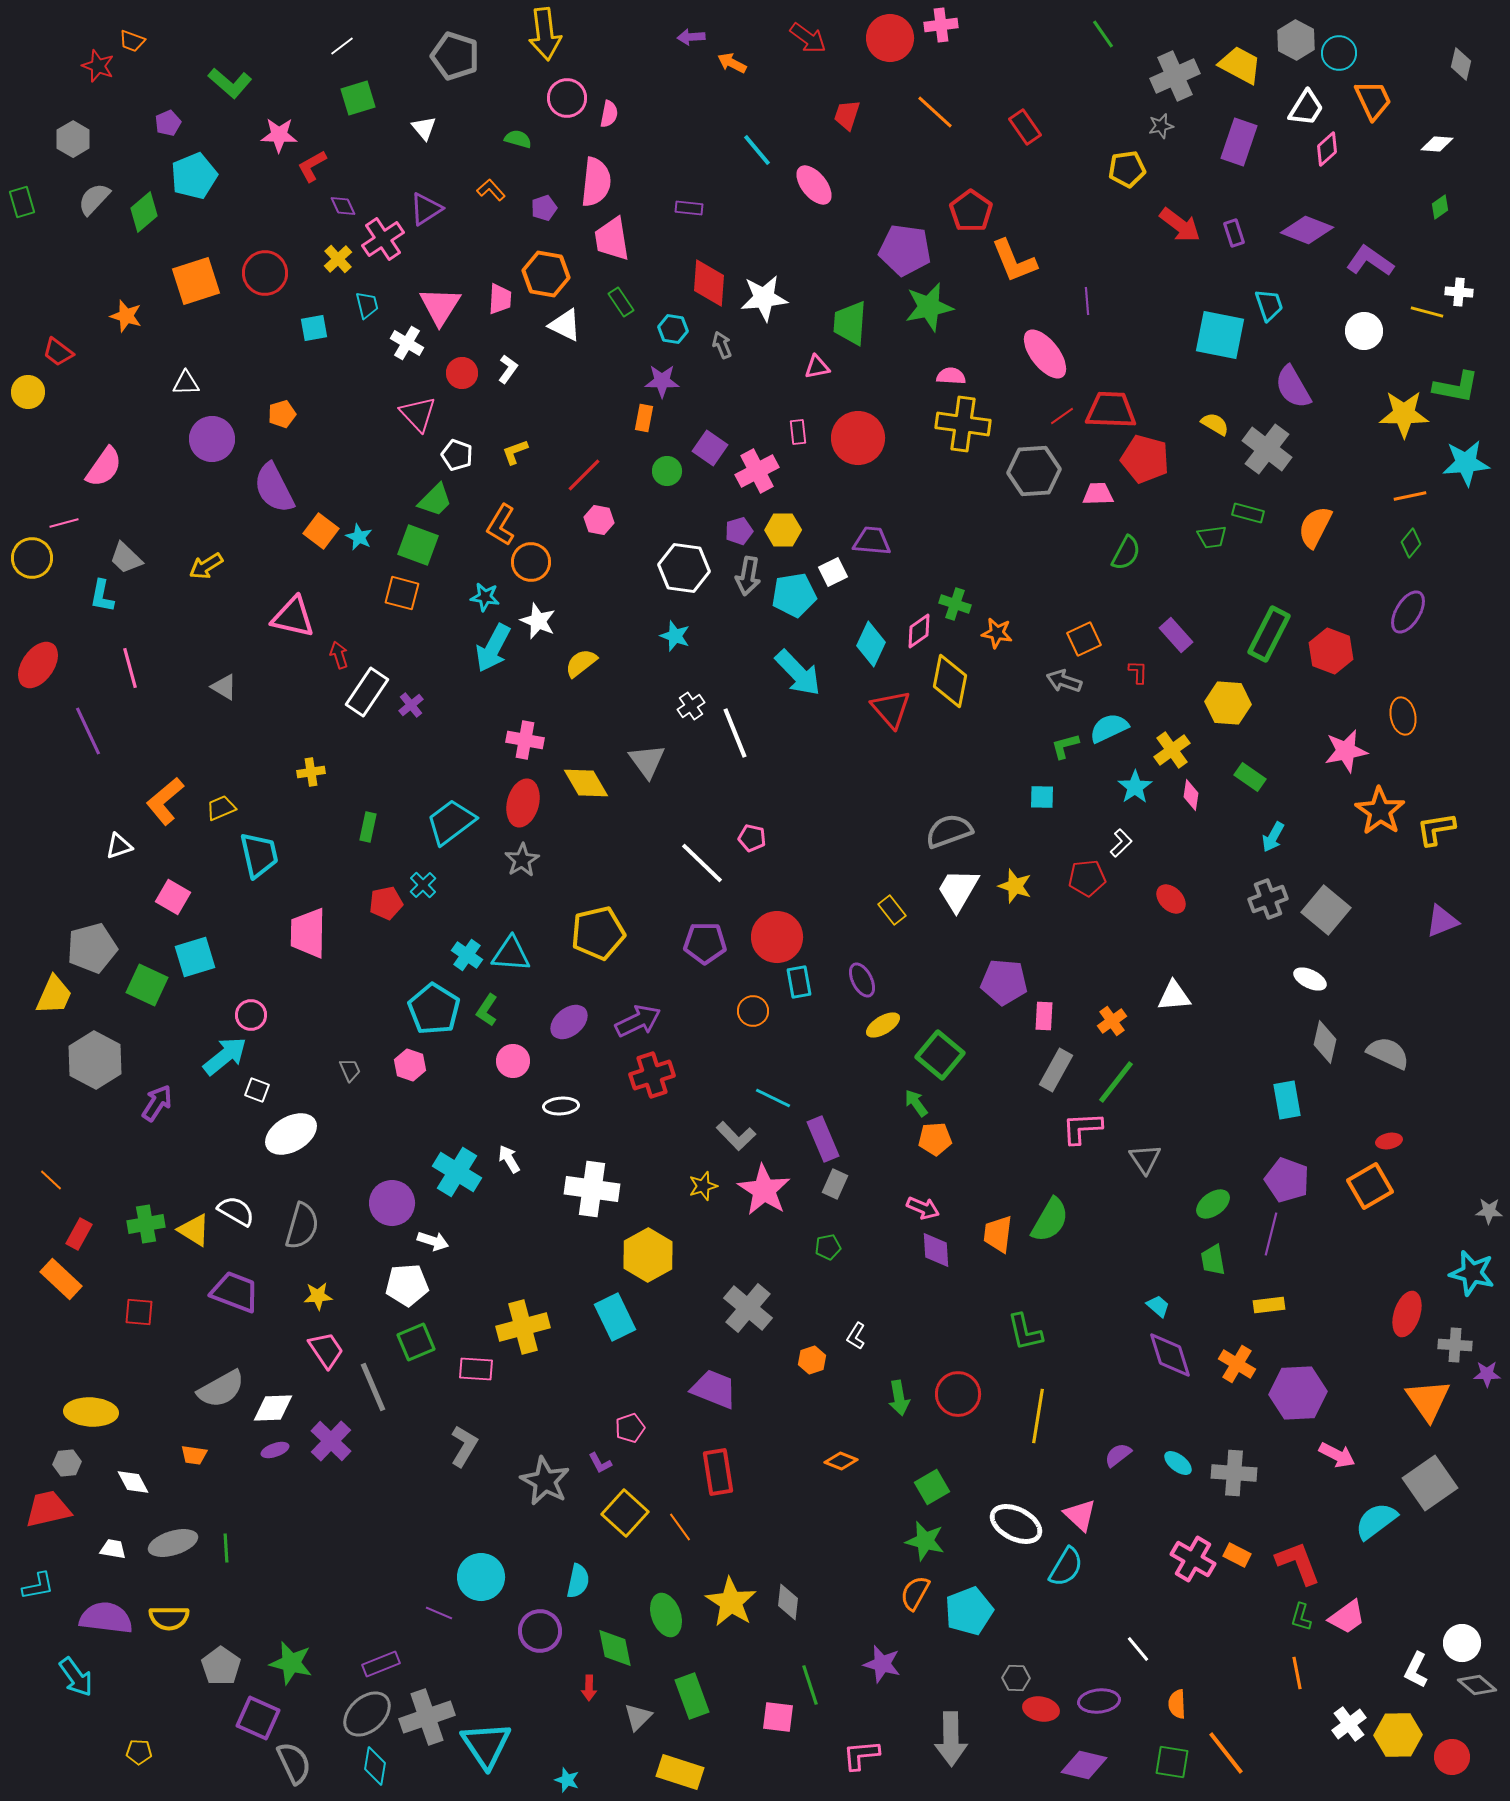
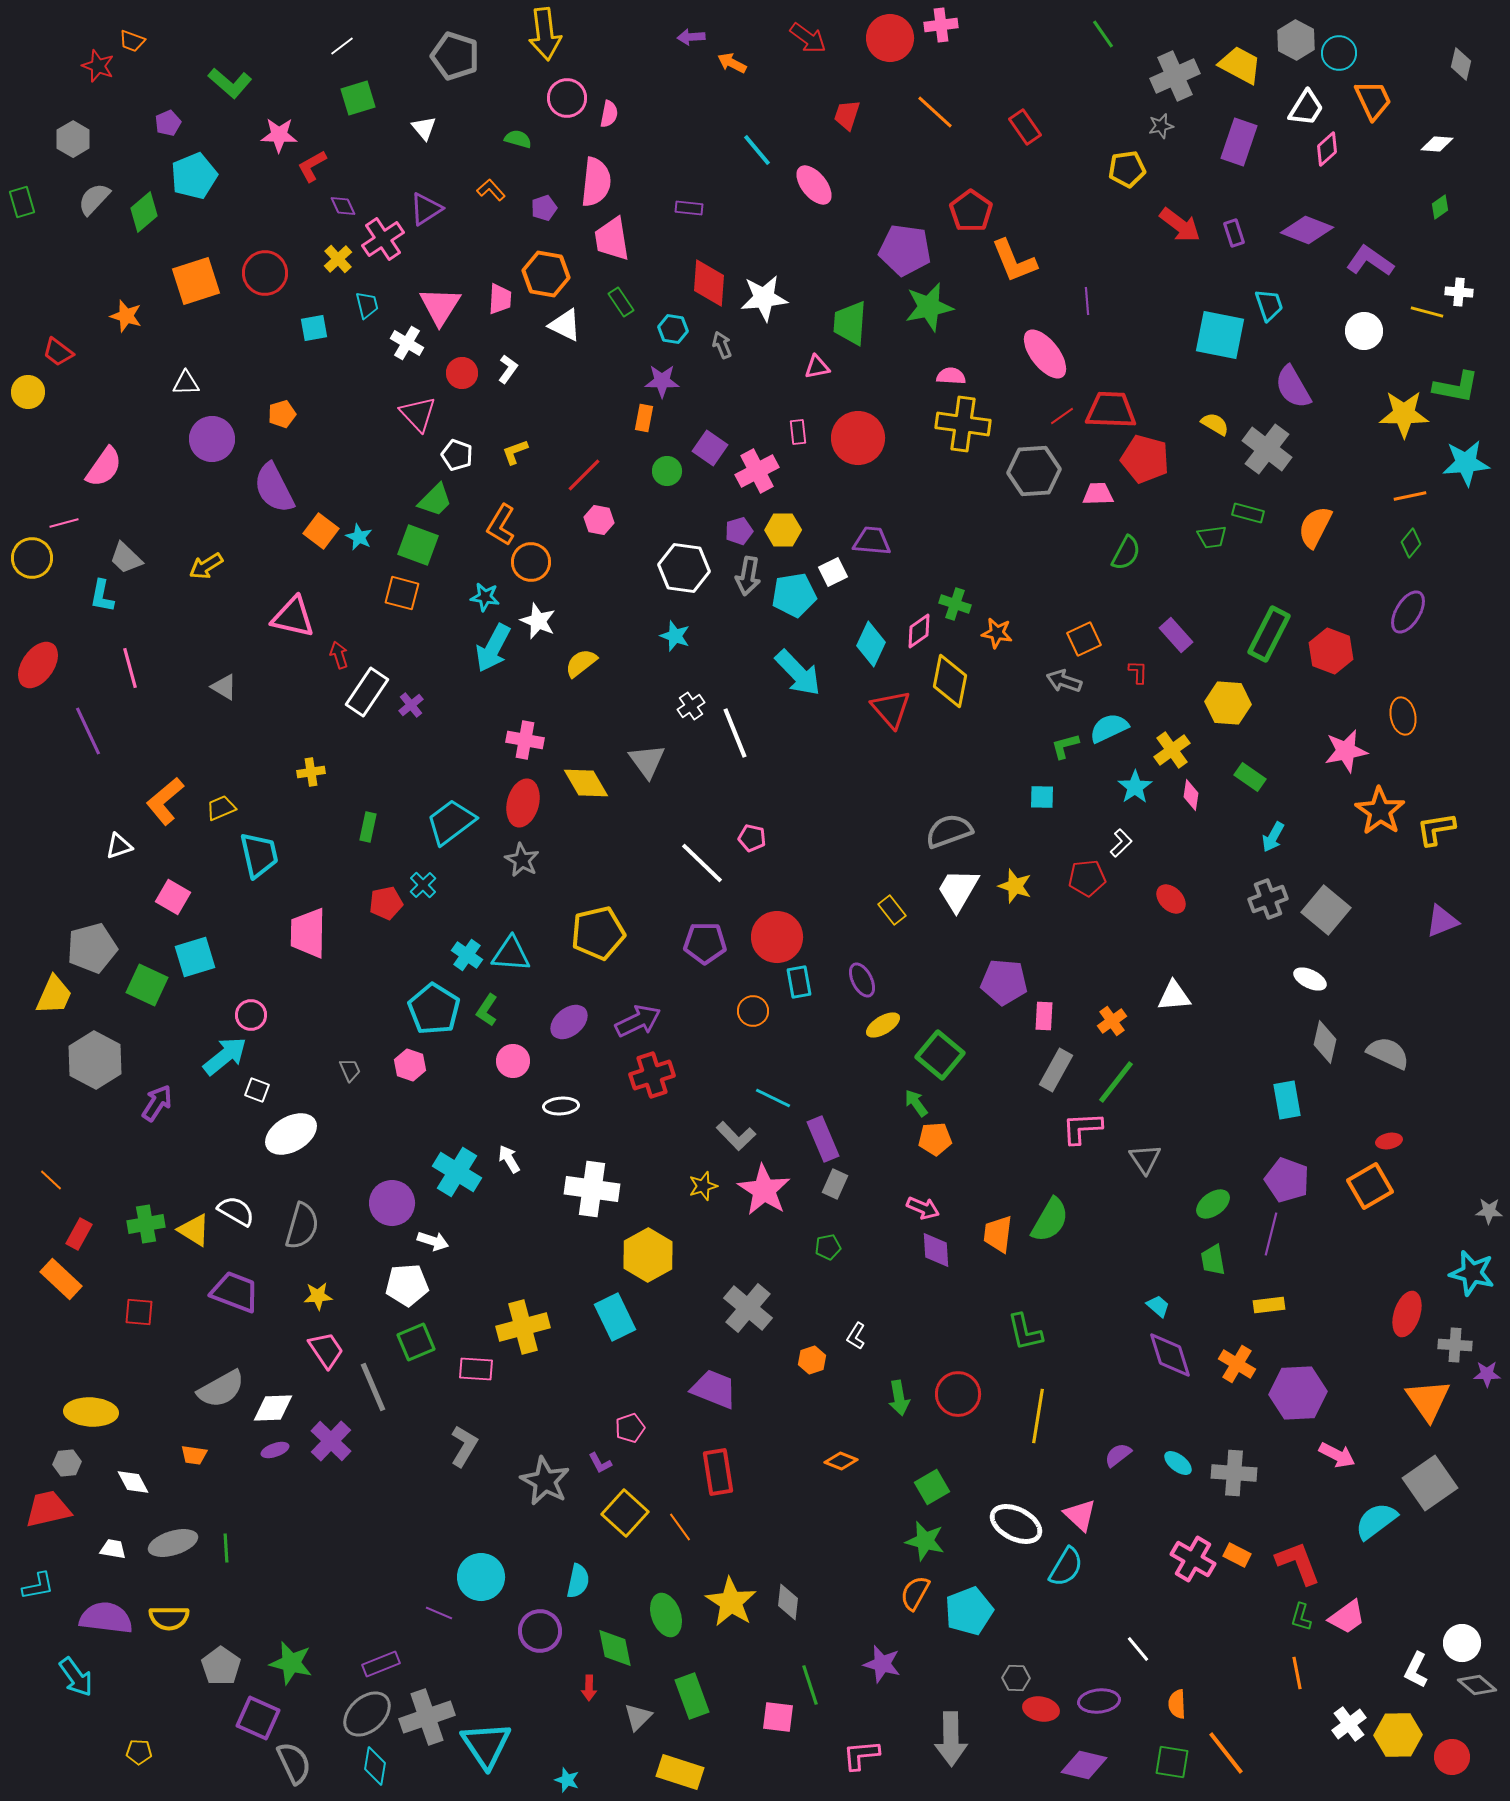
gray star at (522, 860): rotated 12 degrees counterclockwise
